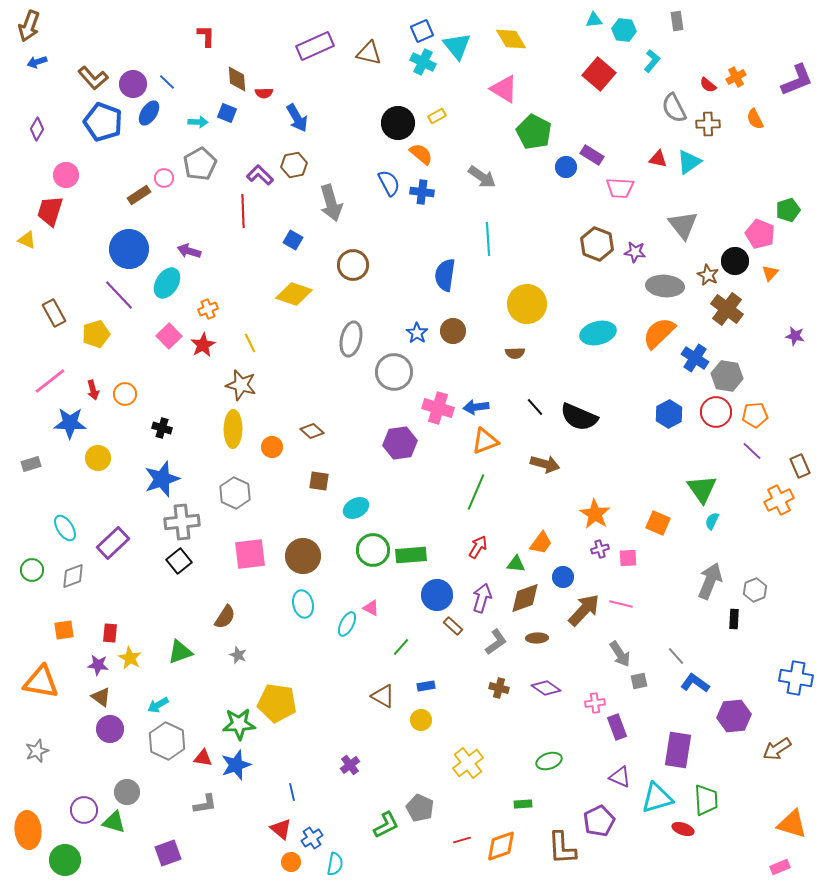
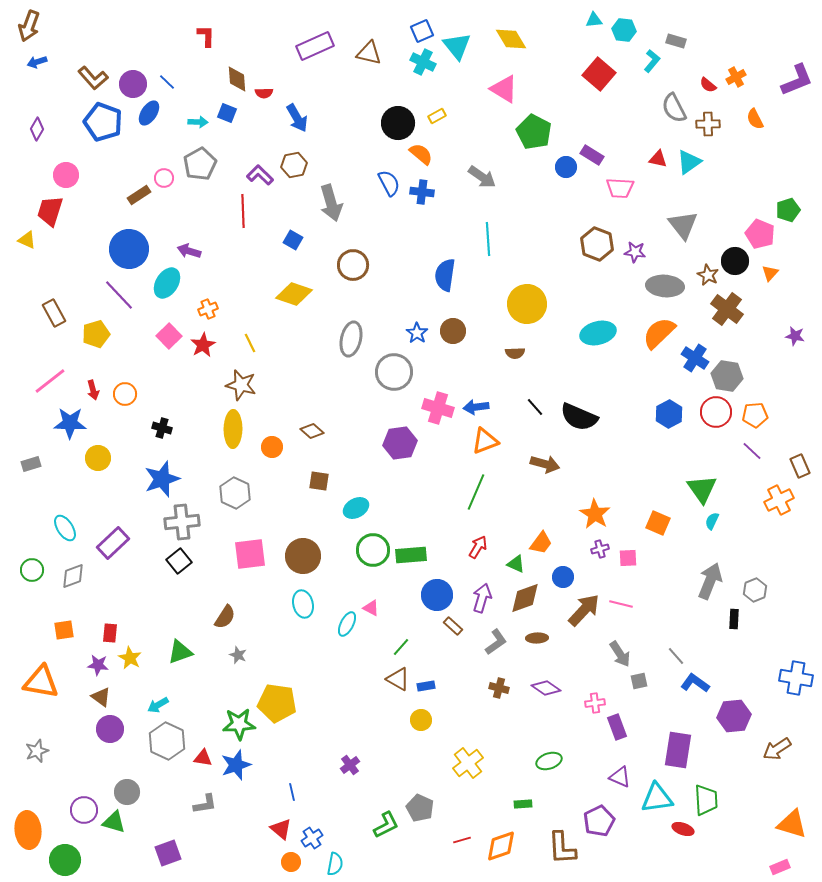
gray rectangle at (677, 21): moved 1 px left, 20 px down; rotated 66 degrees counterclockwise
green triangle at (516, 564): rotated 18 degrees clockwise
brown triangle at (383, 696): moved 15 px right, 17 px up
cyan triangle at (657, 798): rotated 8 degrees clockwise
